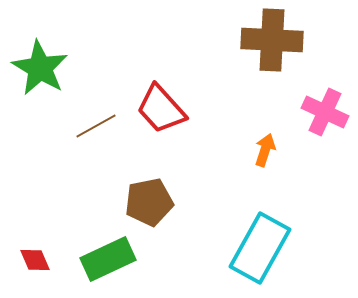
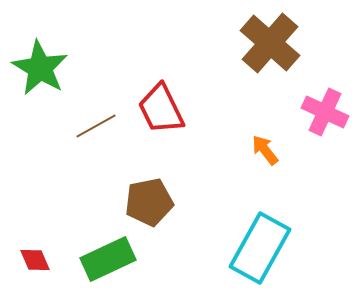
brown cross: moved 2 px left, 3 px down; rotated 38 degrees clockwise
red trapezoid: rotated 16 degrees clockwise
orange arrow: rotated 56 degrees counterclockwise
